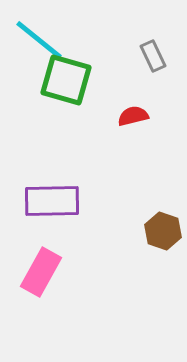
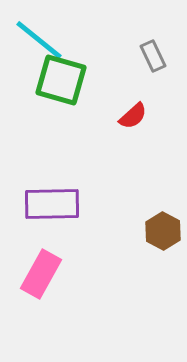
green square: moved 5 px left
red semicircle: rotated 152 degrees clockwise
purple rectangle: moved 3 px down
brown hexagon: rotated 9 degrees clockwise
pink rectangle: moved 2 px down
